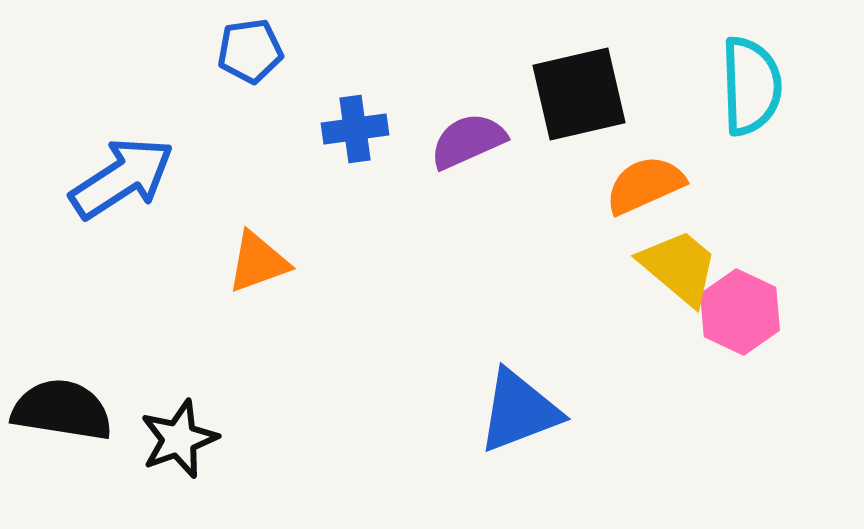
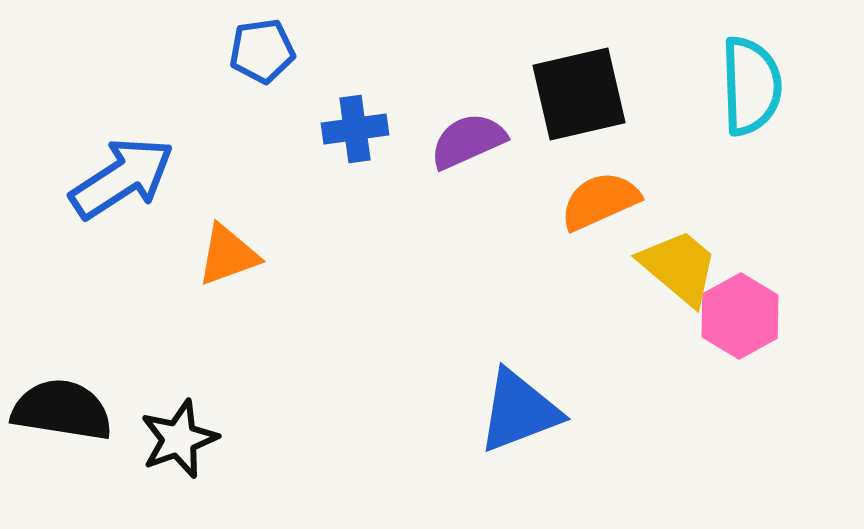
blue pentagon: moved 12 px right
orange semicircle: moved 45 px left, 16 px down
orange triangle: moved 30 px left, 7 px up
pink hexagon: moved 4 px down; rotated 6 degrees clockwise
